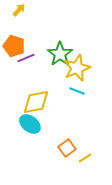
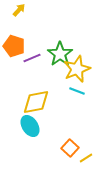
purple line: moved 6 px right
yellow star: moved 1 px down
cyan ellipse: moved 2 px down; rotated 20 degrees clockwise
orange square: moved 3 px right; rotated 12 degrees counterclockwise
yellow line: moved 1 px right
